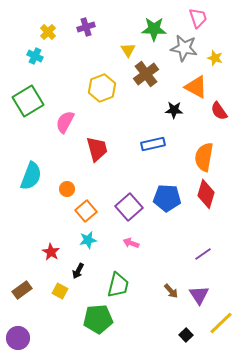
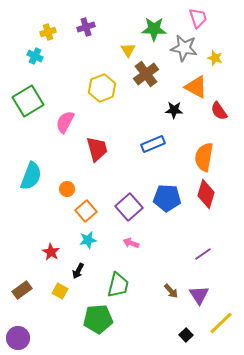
yellow cross: rotated 28 degrees clockwise
blue rectangle: rotated 10 degrees counterclockwise
